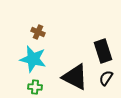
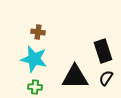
brown cross: rotated 16 degrees counterclockwise
cyan star: moved 1 px right
black triangle: rotated 28 degrees counterclockwise
